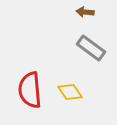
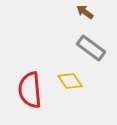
brown arrow: rotated 30 degrees clockwise
yellow diamond: moved 11 px up
